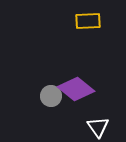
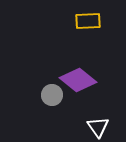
purple diamond: moved 2 px right, 9 px up
gray circle: moved 1 px right, 1 px up
